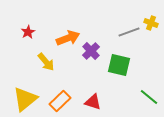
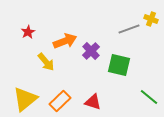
yellow cross: moved 4 px up
gray line: moved 3 px up
orange arrow: moved 3 px left, 3 px down
